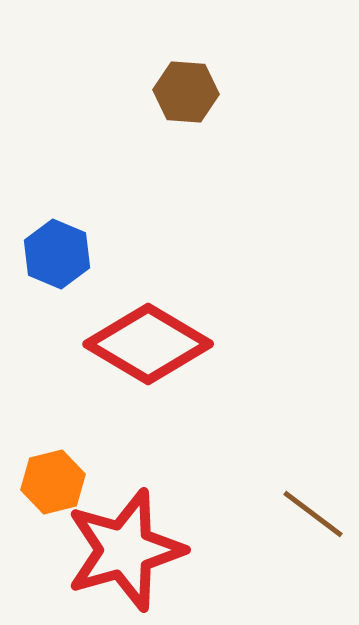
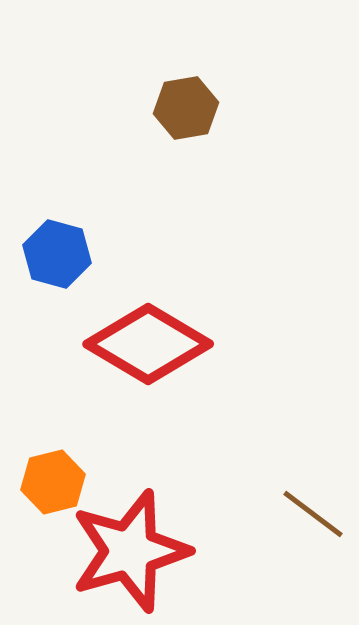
brown hexagon: moved 16 px down; rotated 14 degrees counterclockwise
blue hexagon: rotated 8 degrees counterclockwise
red star: moved 5 px right, 1 px down
